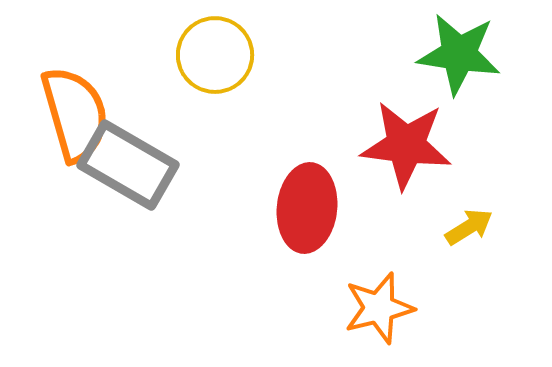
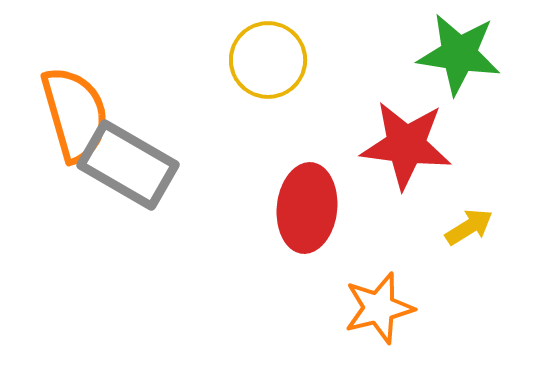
yellow circle: moved 53 px right, 5 px down
